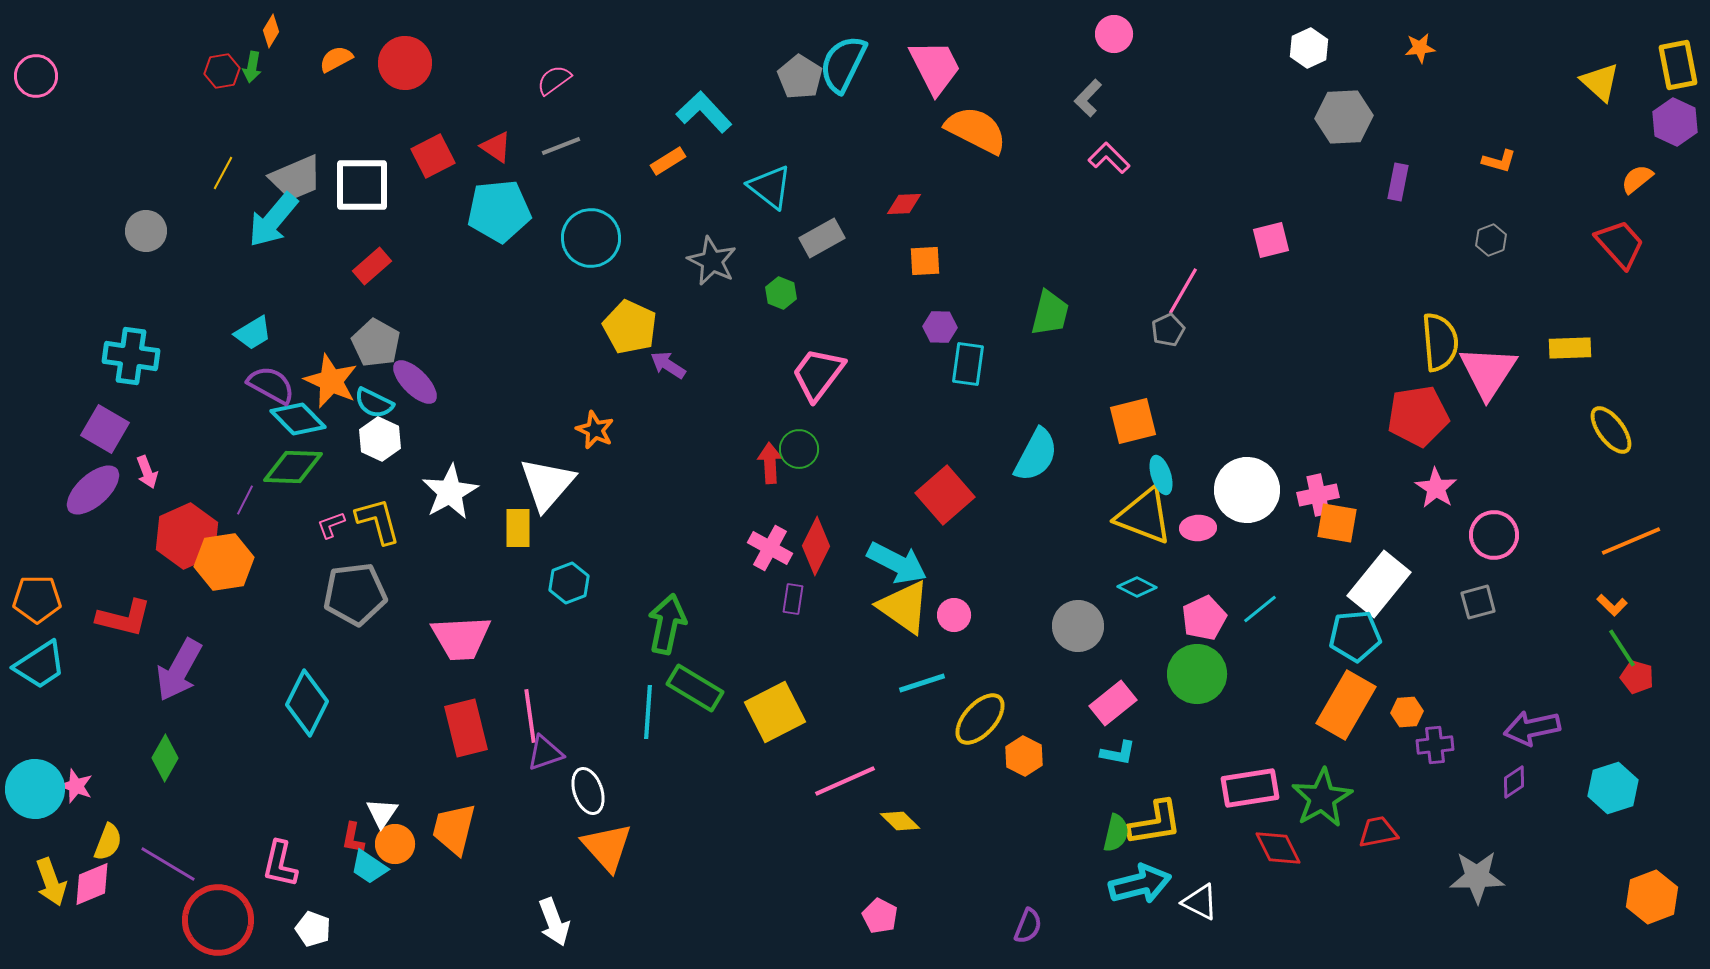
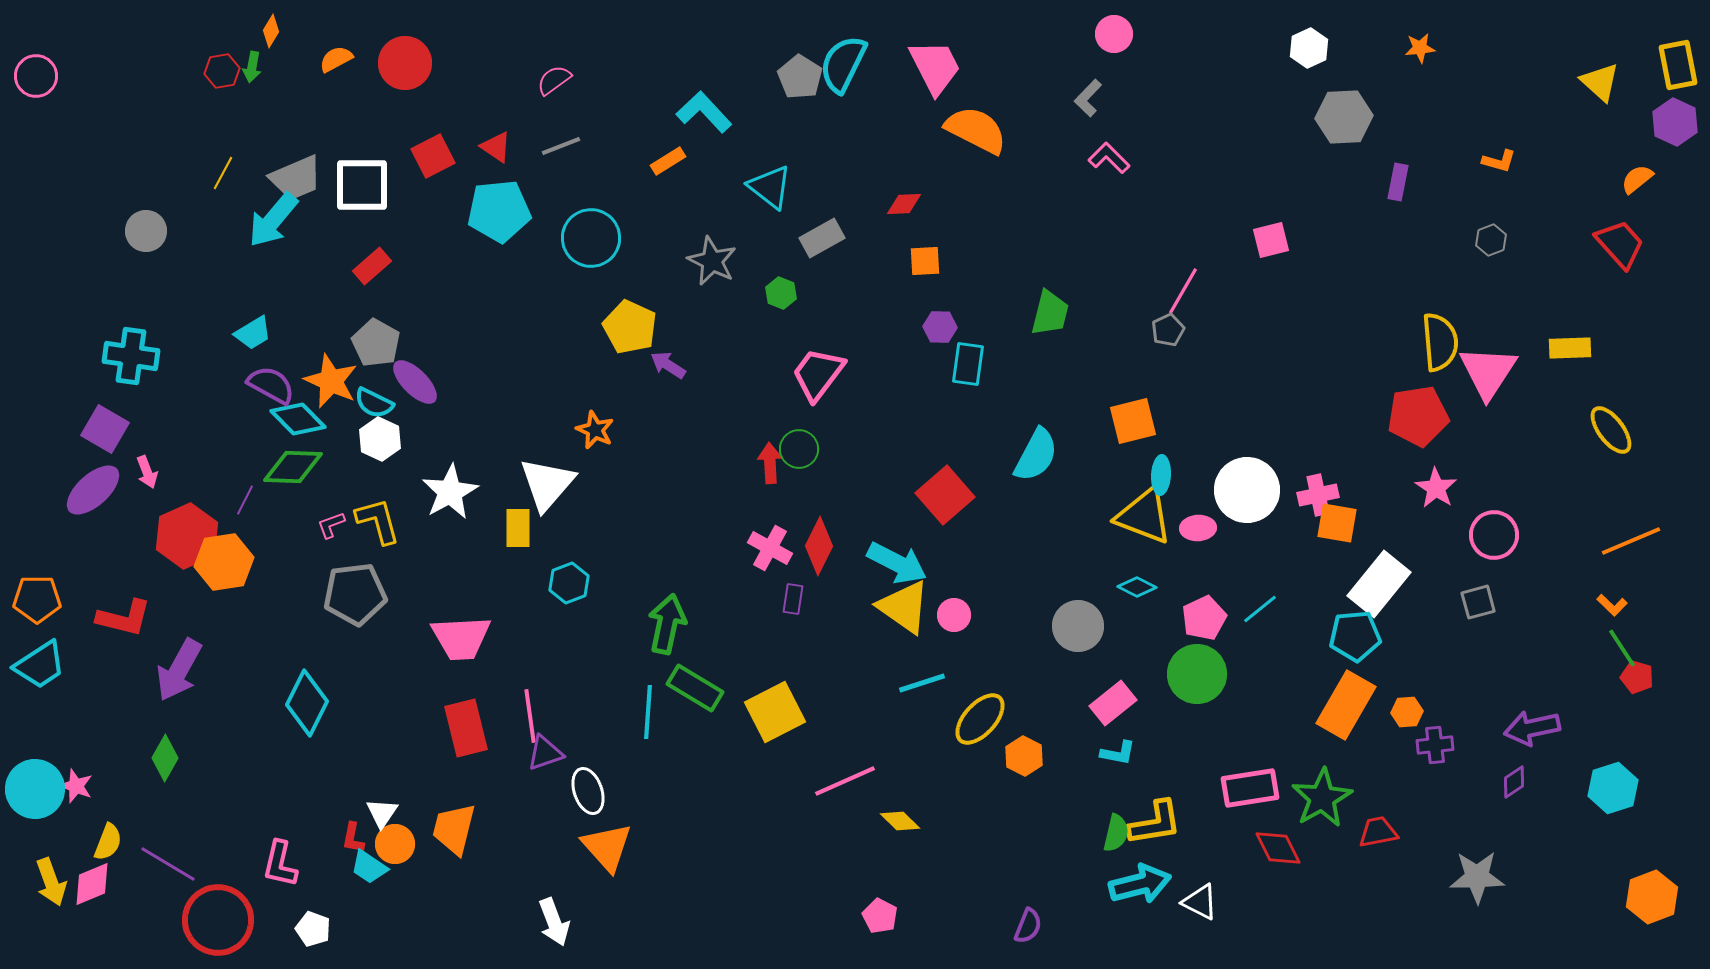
cyan ellipse at (1161, 475): rotated 21 degrees clockwise
red diamond at (816, 546): moved 3 px right
